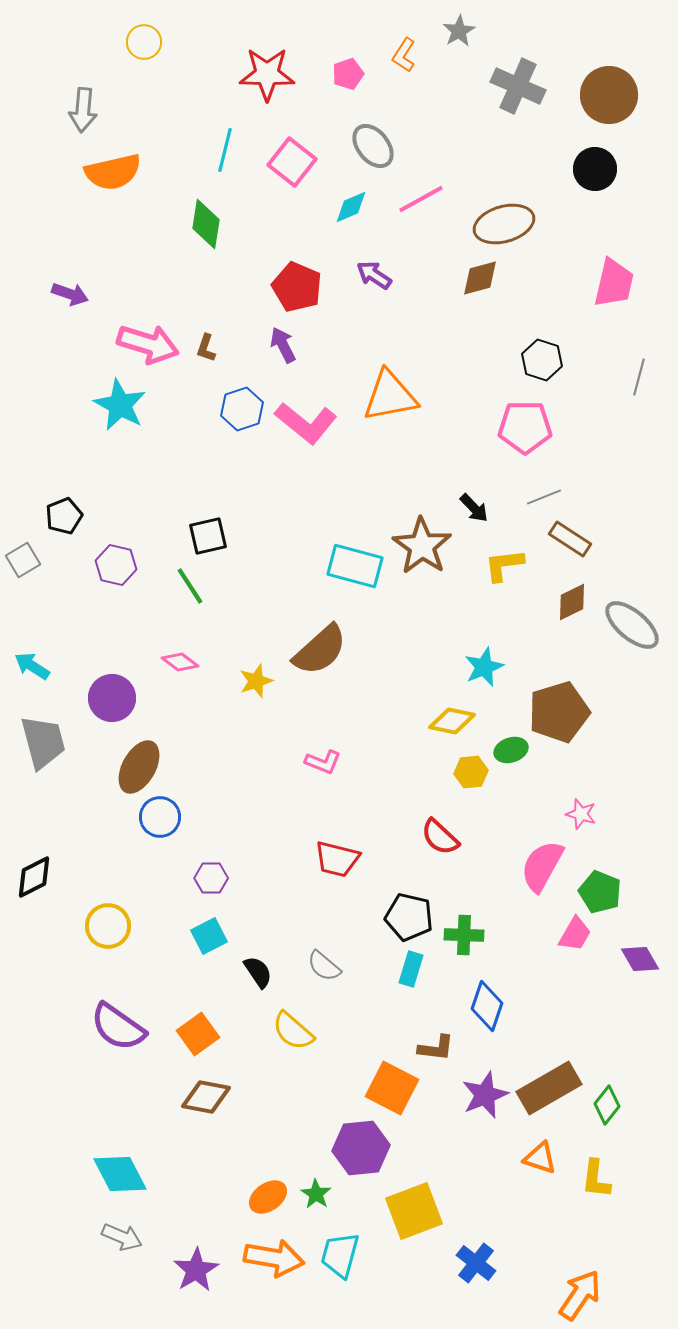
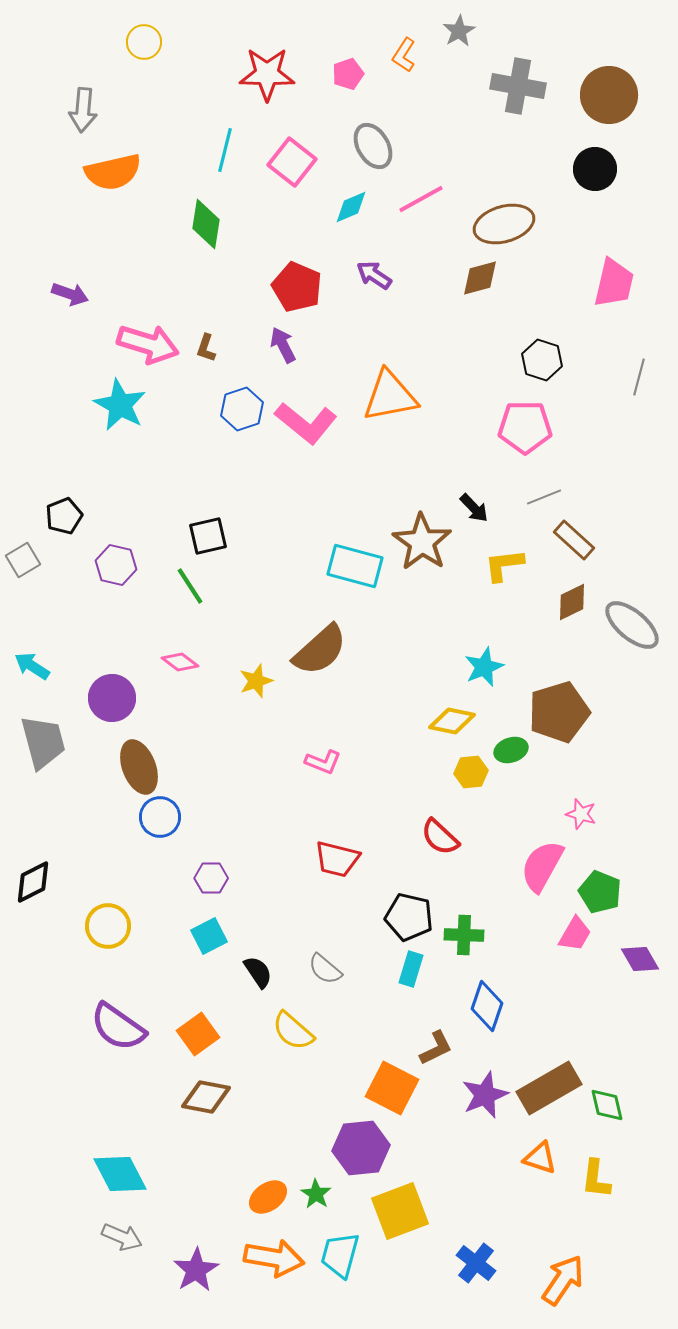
gray cross at (518, 86): rotated 14 degrees counterclockwise
gray ellipse at (373, 146): rotated 9 degrees clockwise
brown rectangle at (570, 539): moved 4 px right, 1 px down; rotated 9 degrees clockwise
brown star at (422, 546): moved 4 px up
brown ellipse at (139, 767): rotated 50 degrees counterclockwise
black diamond at (34, 877): moved 1 px left, 5 px down
gray semicircle at (324, 966): moved 1 px right, 3 px down
brown L-shape at (436, 1048): rotated 33 degrees counterclockwise
green diamond at (607, 1105): rotated 51 degrees counterclockwise
yellow square at (414, 1211): moved 14 px left
orange arrow at (580, 1295): moved 17 px left, 15 px up
